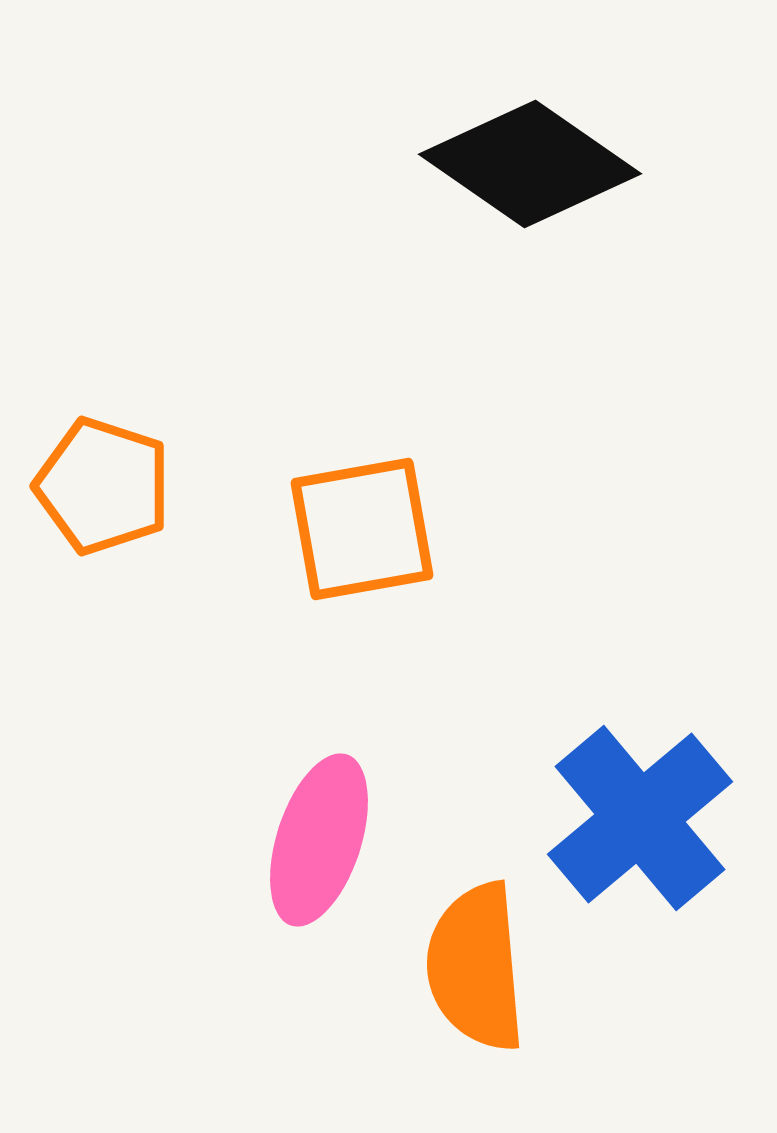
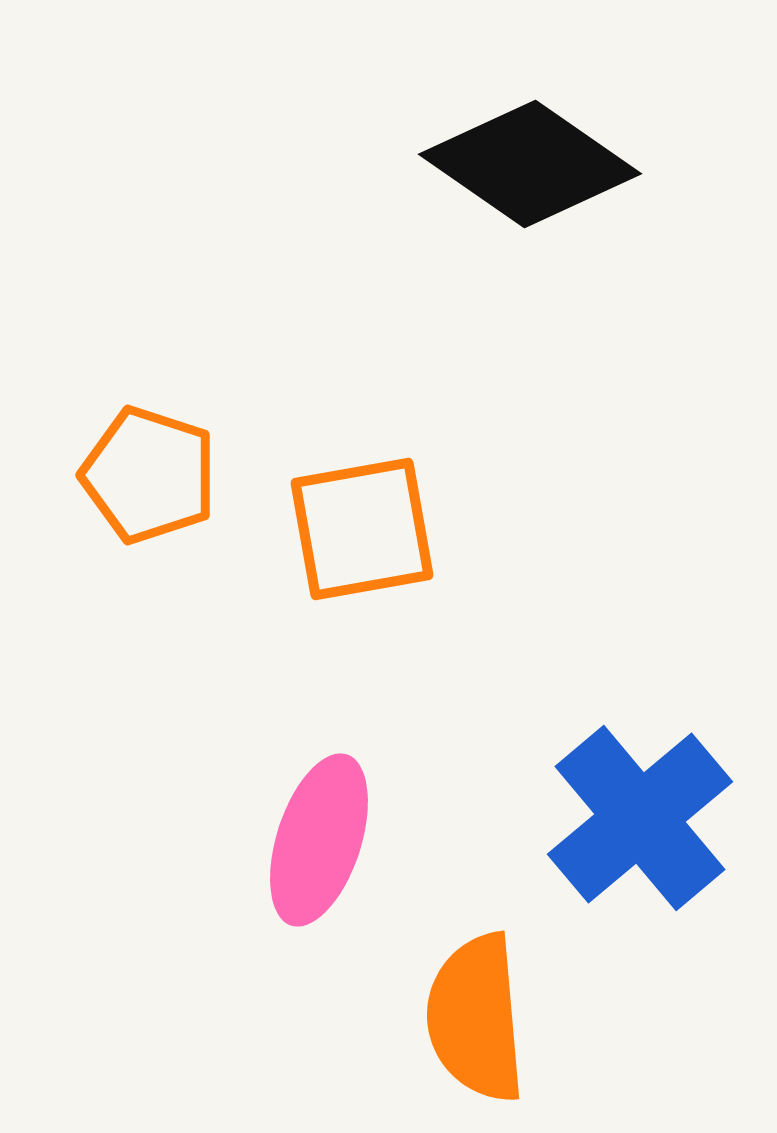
orange pentagon: moved 46 px right, 11 px up
orange semicircle: moved 51 px down
